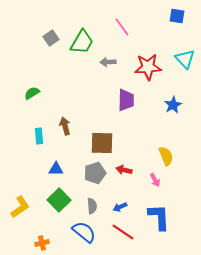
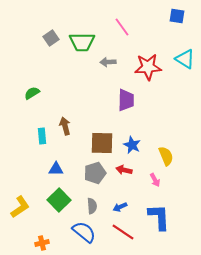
green trapezoid: rotated 60 degrees clockwise
cyan triangle: rotated 15 degrees counterclockwise
blue star: moved 41 px left, 40 px down; rotated 18 degrees counterclockwise
cyan rectangle: moved 3 px right
